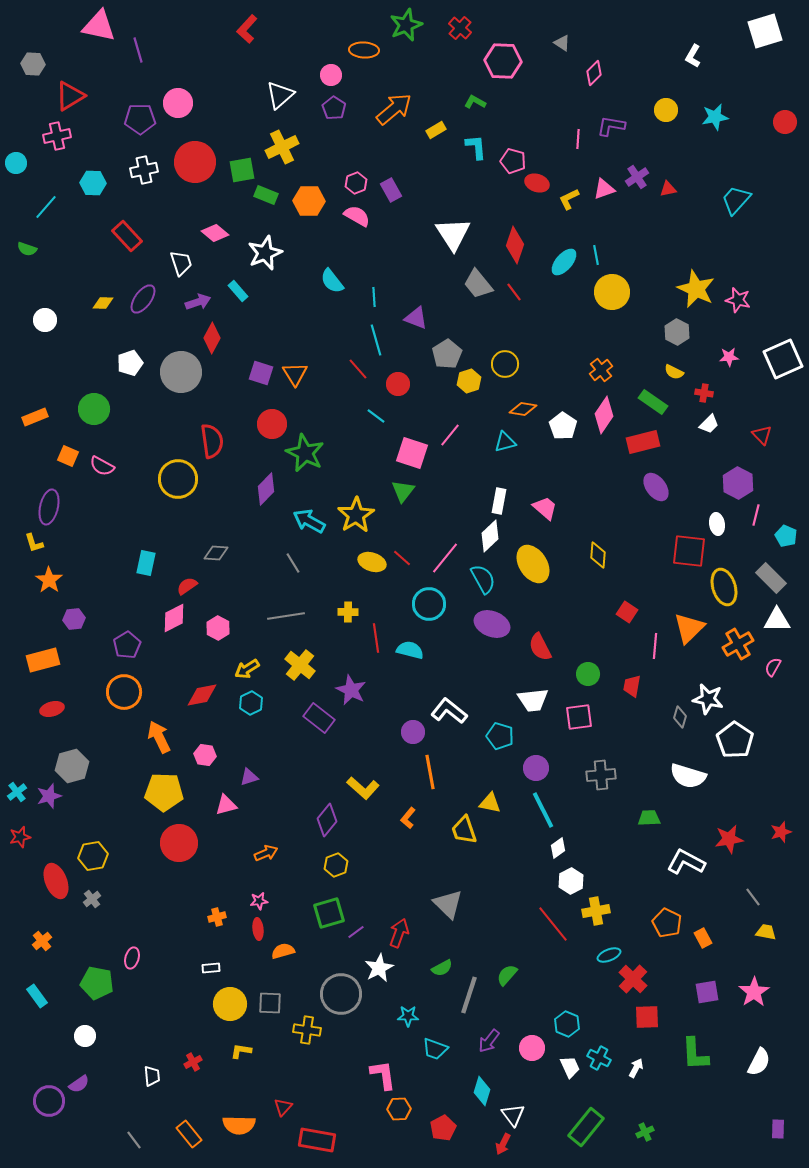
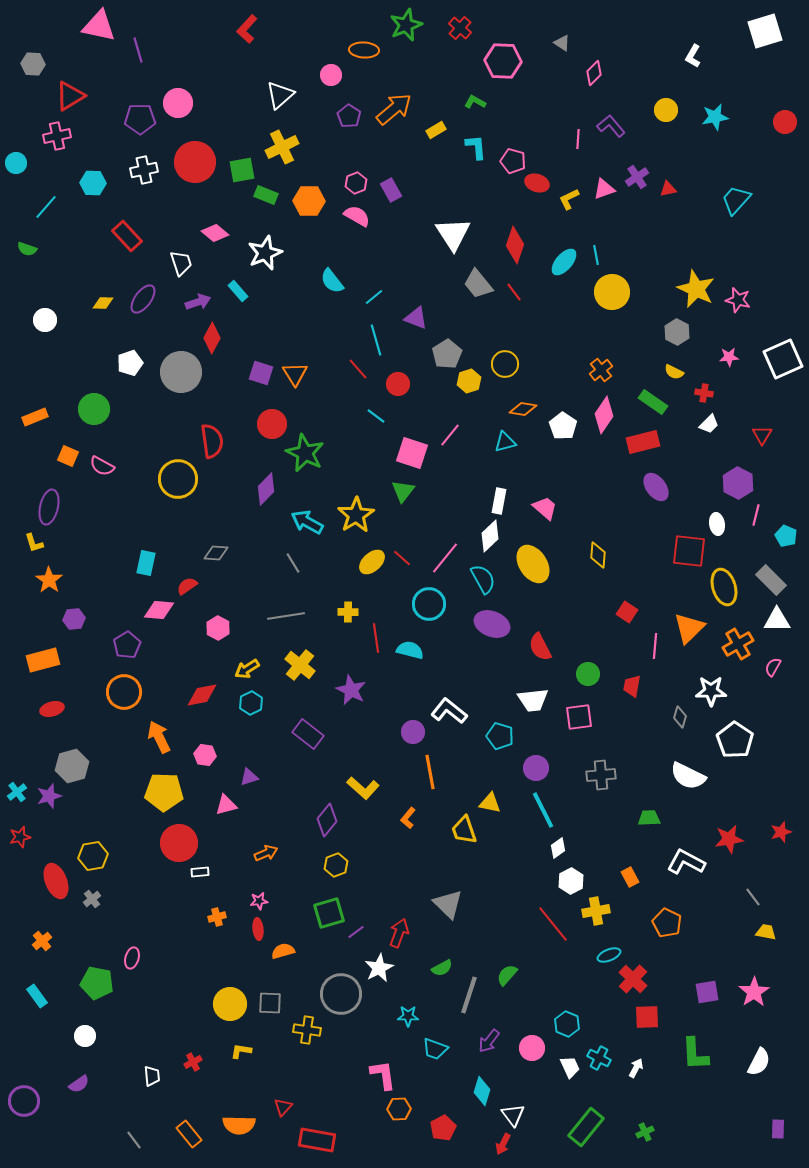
purple pentagon at (334, 108): moved 15 px right, 8 px down
purple L-shape at (611, 126): rotated 40 degrees clockwise
cyan line at (374, 297): rotated 54 degrees clockwise
red triangle at (762, 435): rotated 15 degrees clockwise
cyan arrow at (309, 521): moved 2 px left, 1 px down
yellow ellipse at (372, 562): rotated 60 degrees counterclockwise
gray rectangle at (771, 578): moved 2 px down
pink diamond at (174, 618): moved 15 px left, 8 px up; rotated 32 degrees clockwise
white star at (708, 699): moved 3 px right, 8 px up; rotated 12 degrees counterclockwise
purple rectangle at (319, 718): moved 11 px left, 16 px down
white semicircle at (688, 776): rotated 9 degrees clockwise
orange rectangle at (703, 938): moved 73 px left, 61 px up
white rectangle at (211, 968): moved 11 px left, 96 px up
purple circle at (49, 1101): moved 25 px left
